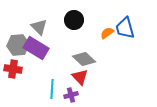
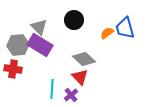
purple rectangle: moved 4 px right, 3 px up
purple cross: rotated 24 degrees counterclockwise
